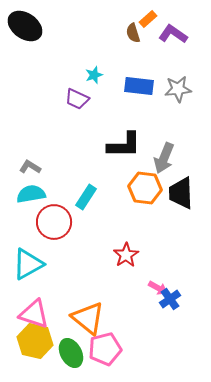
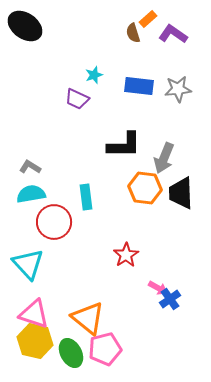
cyan rectangle: rotated 40 degrees counterclockwise
cyan triangle: rotated 44 degrees counterclockwise
